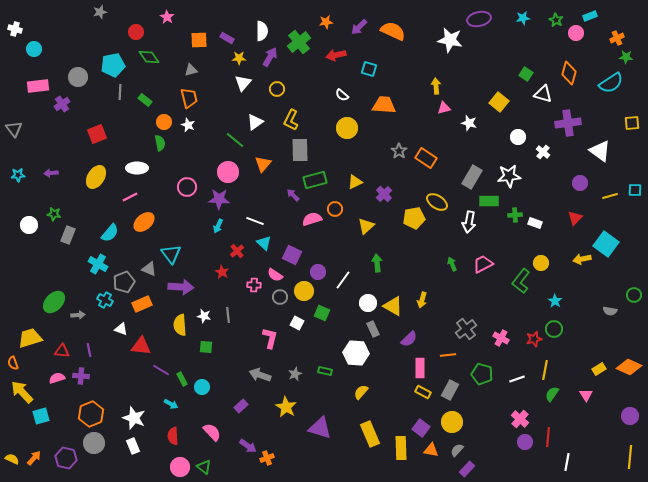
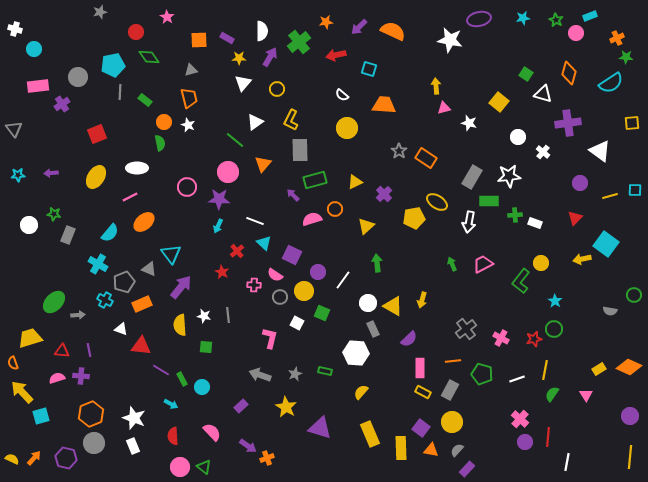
purple arrow at (181, 287): rotated 55 degrees counterclockwise
orange line at (448, 355): moved 5 px right, 6 px down
